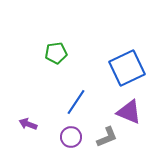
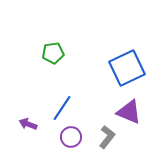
green pentagon: moved 3 px left
blue line: moved 14 px left, 6 px down
gray L-shape: rotated 30 degrees counterclockwise
